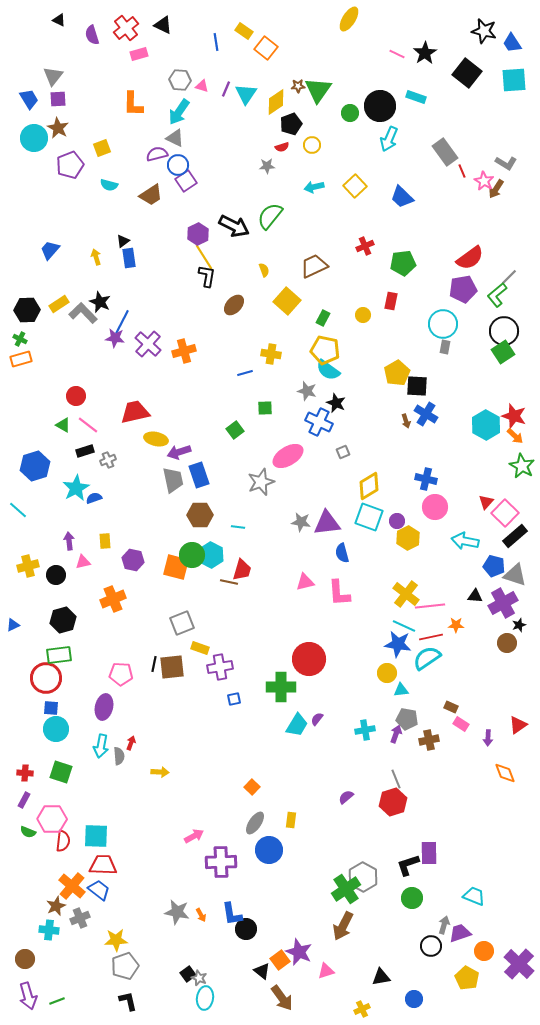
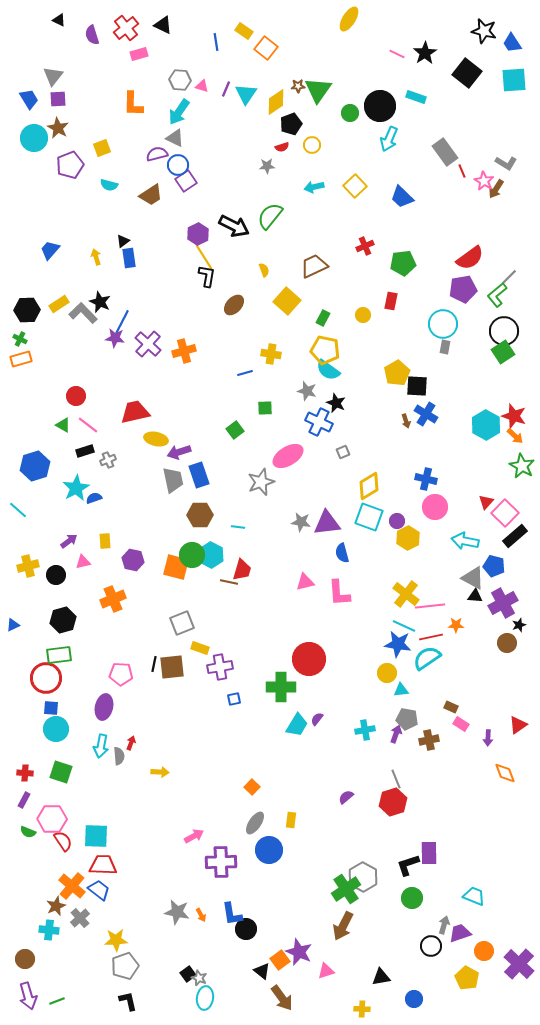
purple arrow at (69, 541): rotated 60 degrees clockwise
gray triangle at (515, 575): moved 42 px left, 3 px down; rotated 10 degrees clockwise
red semicircle at (63, 841): rotated 40 degrees counterclockwise
gray cross at (80, 918): rotated 18 degrees counterclockwise
yellow cross at (362, 1009): rotated 28 degrees clockwise
